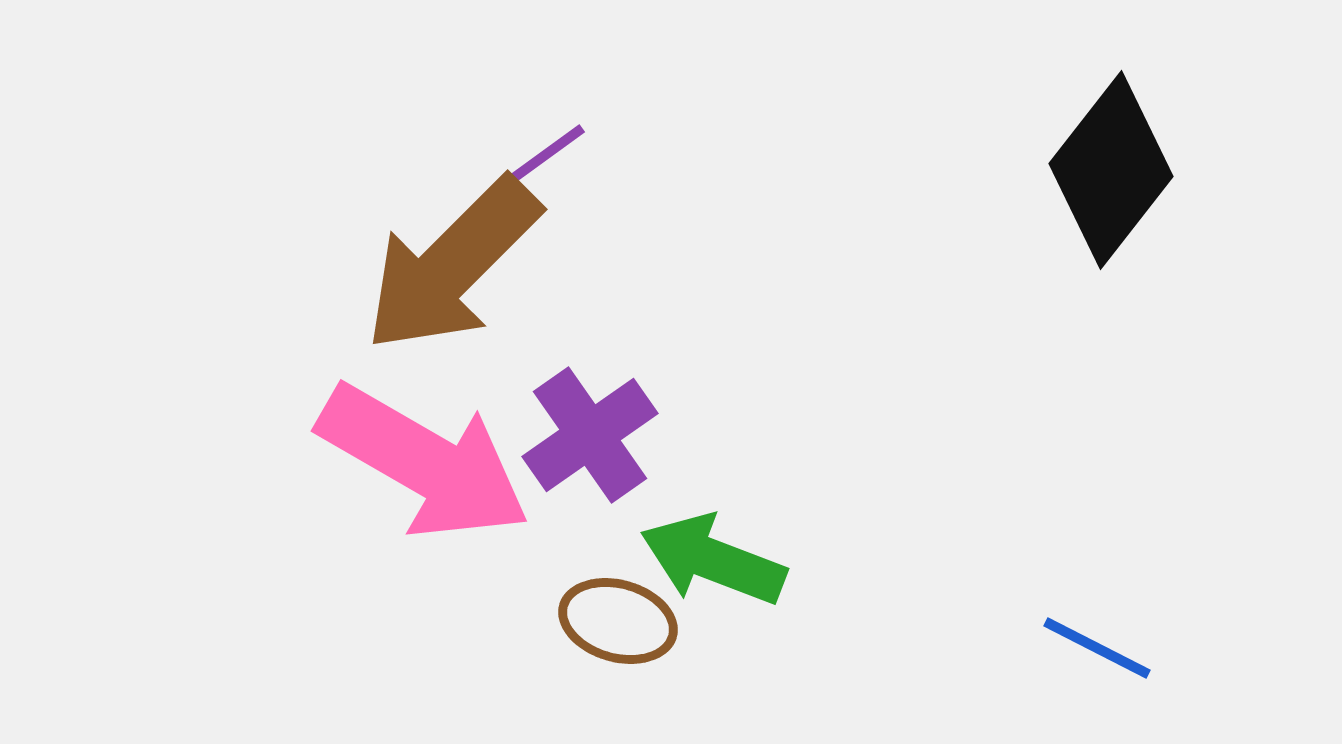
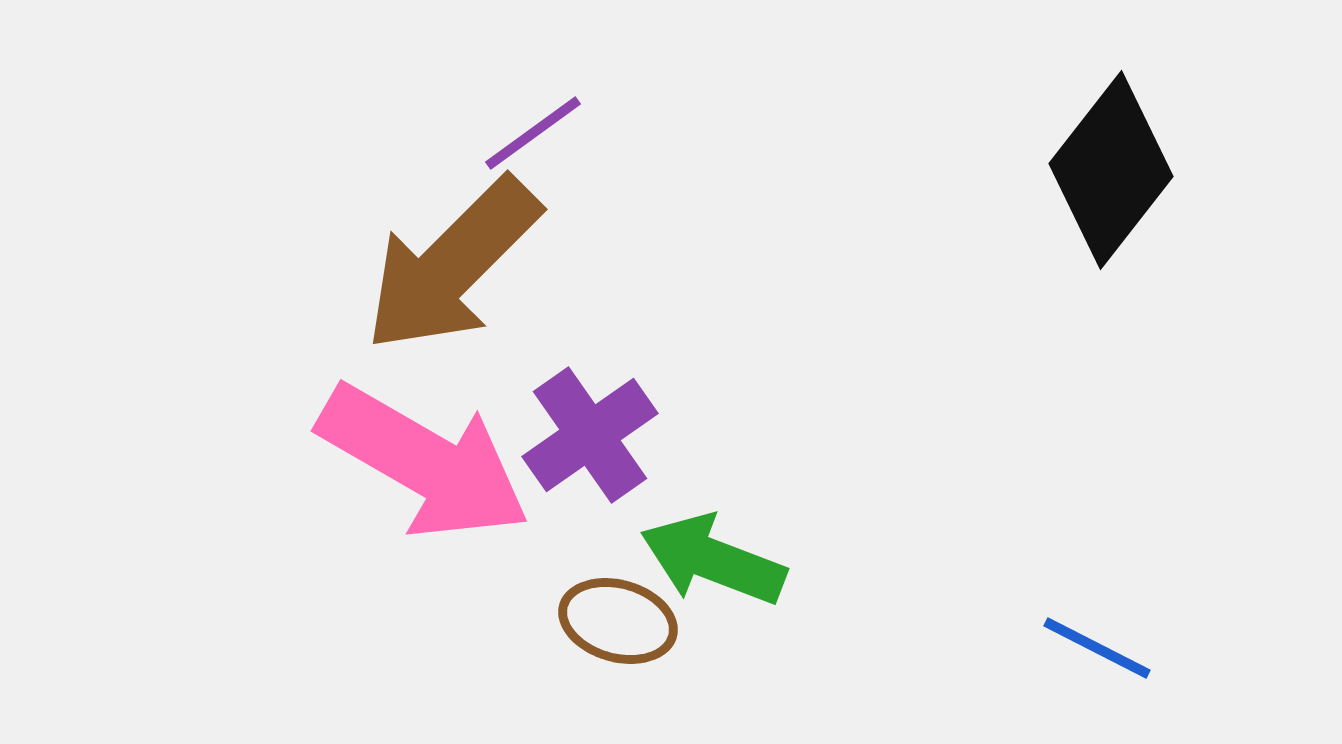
purple line: moved 4 px left, 28 px up
